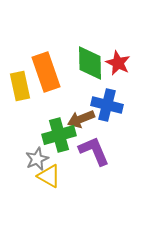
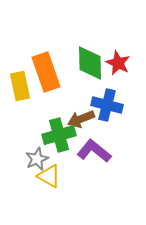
purple L-shape: rotated 28 degrees counterclockwise
